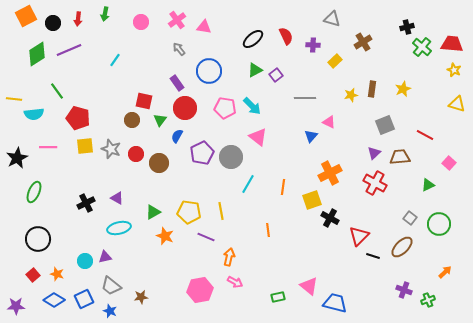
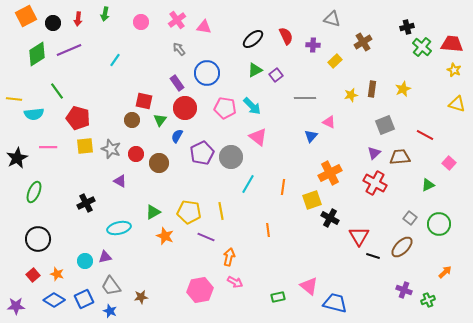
blue circle at (209, 71): moved 2 px left, 2 px down
purple triangle at (117, 198): moved 3 px right, 17 px up
red triangle at (359, 236): rotated 15 degrees counterclockwise
gray trapezoid at (111, 286): rotated 15 degrees clockwise
